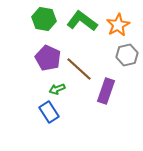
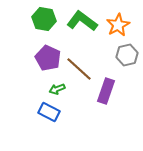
blue rectangle: rotated 30 degrees counterclockwise
